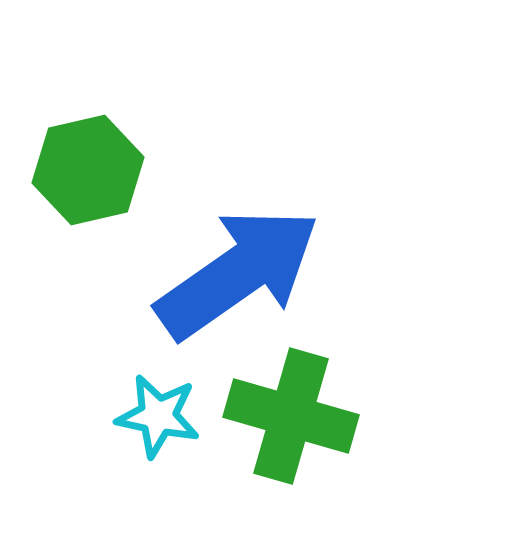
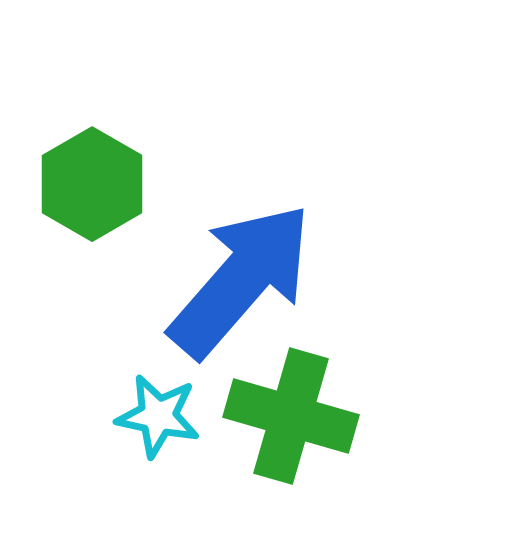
green hexagon: moved 4 px right, 14 px down; rotated 17 degrees counterclockwise
blue arrow: moved 3 px right, 7 px down; rotated 14 degrees counterclockwise
